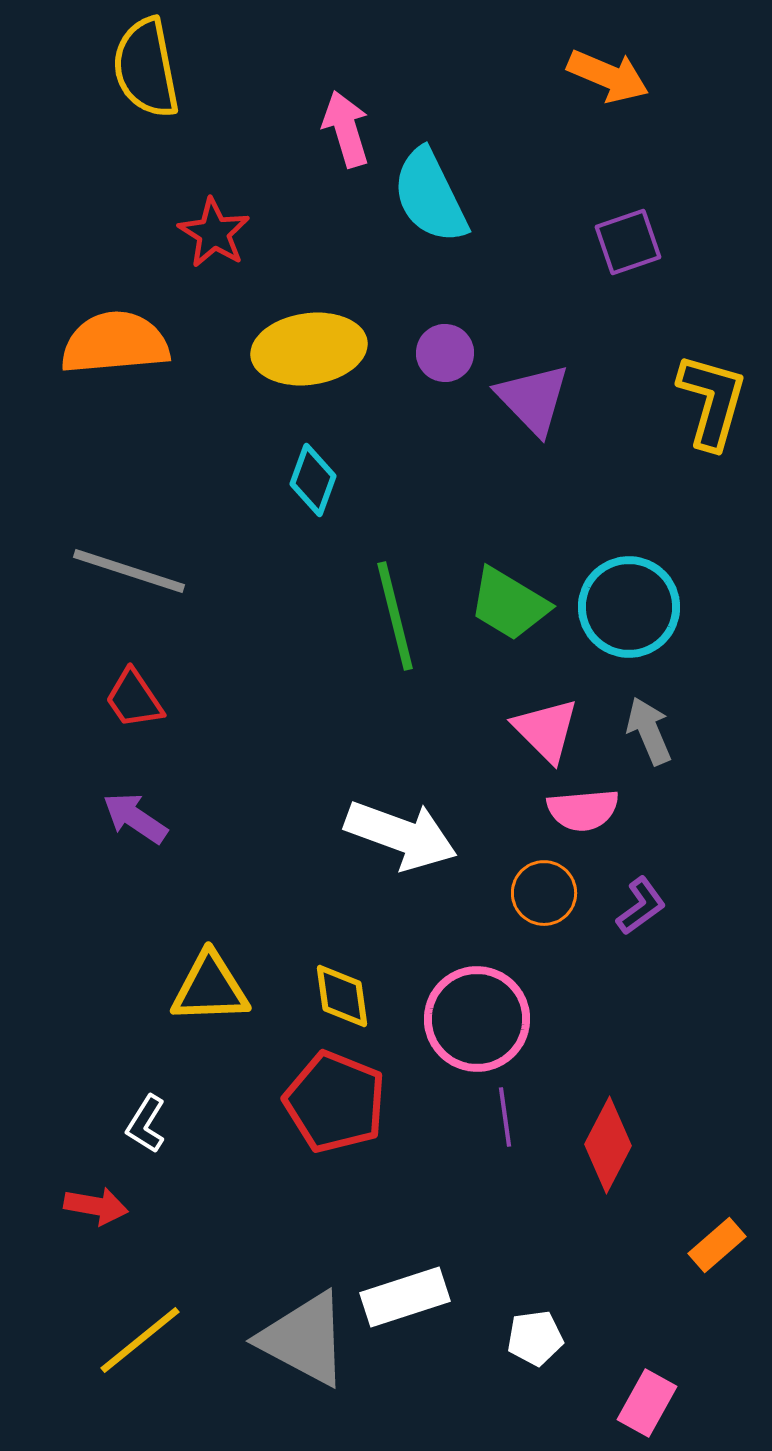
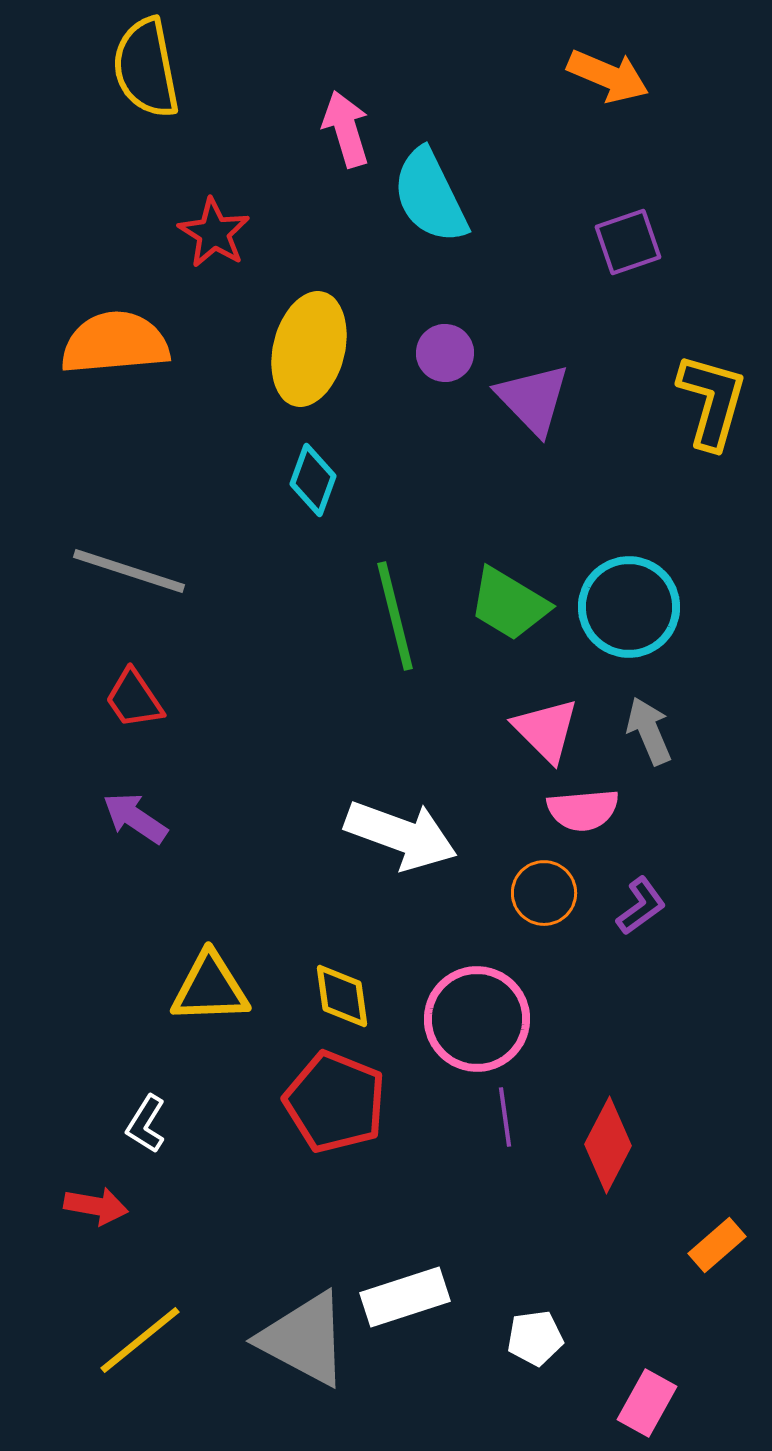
yellow ellipse: rotated 68 degrees counterclockwise
